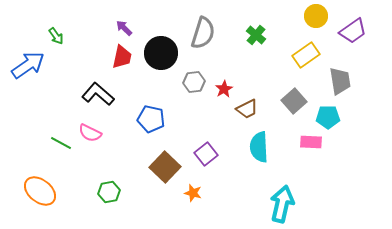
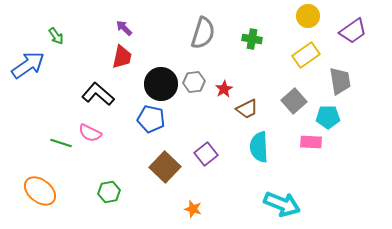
yellow circle: moved 8 px left
green cross: moved 4 px left, 4 px down; rotated 30 degrees counterclockwise
black circle: moved 31 px down
green line: rotated 10 degrees counterclockwise
orange star: moved 16 px down
cyan arrow: rotated 99 degrees clockwise
